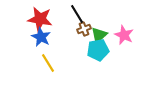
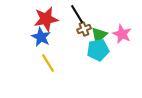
red star: moved 6 px right; rotated 20 degrees counterclockwise
pink star: moved 2 px left, 1 px up
